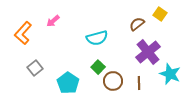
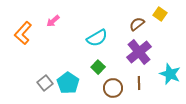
cyan semicircle: rotated 15 degrees counterclockwise
purple cross: moved 9 px left
gray square: moved 10 px right, 15 px down
brown circle: moved 7 px down
